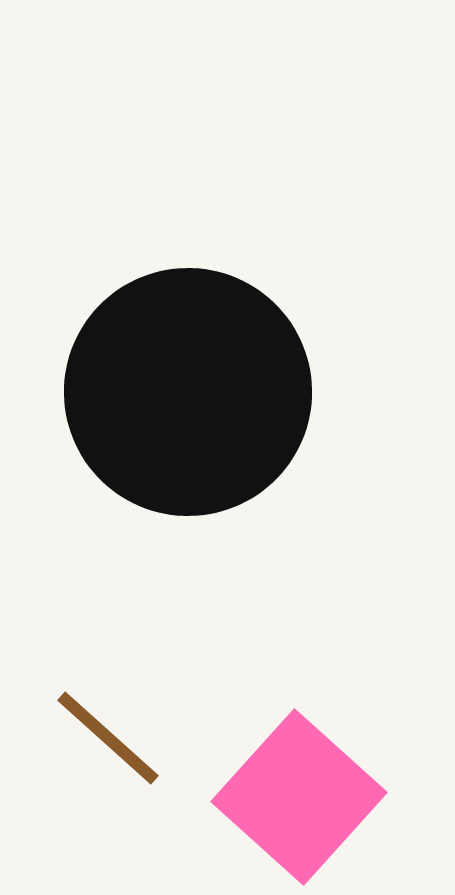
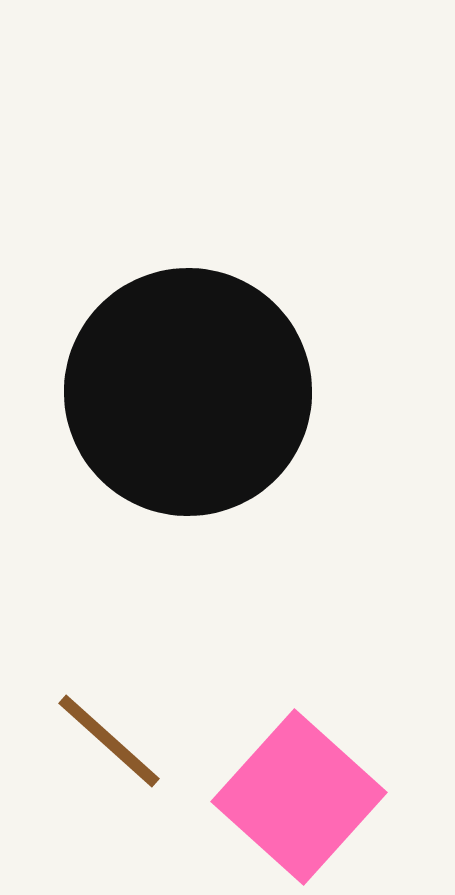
brown line: moved 1 px right, 3 px down
